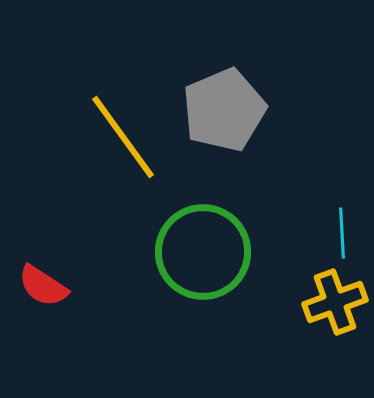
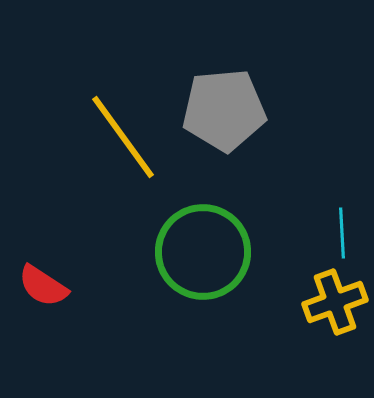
gray pentagon: rotated 18 degrees clockwise
